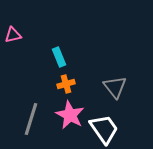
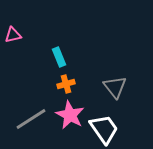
gray line: rotated 40 degrees clockwise
